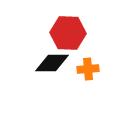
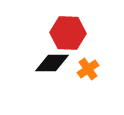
orange cross: rotated 30 degrees counterclockwise
